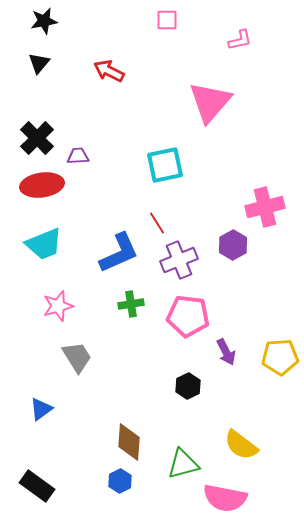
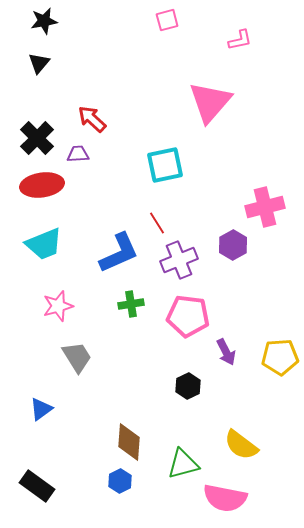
pink square: rotated 15 degrees counterclockwise
red arrow: moved 17 px left, 48 px down; rotated 16 degrees clockwise
purple trapezoid: moved 2 px up
